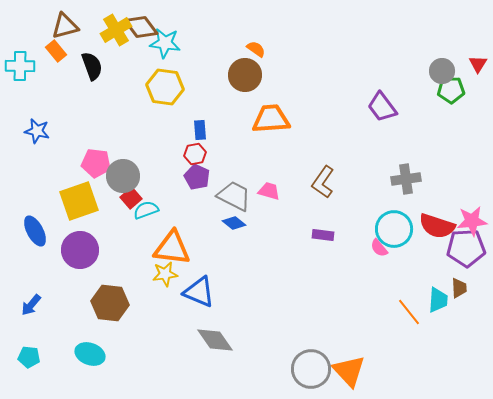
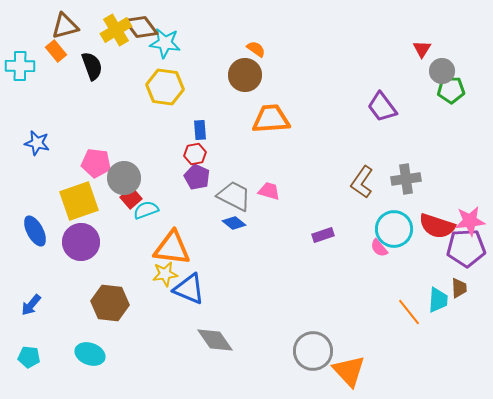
red triangle at (478, 64): moved 56 px left, 15 px up
blue star at (37, 131): moved 12 px down
gray circle at (123, 176): moved 1 px right, 2 px down
brown L-shape at (323, 182): moved 39 px right
pink star at (472, 221): moved 2 px left
purple rectangle at (323, 235): rotated 25 degrees counterclockwise
purple circle at (80, 250): moved 1 px right, 8 px up
blue triangle at (199, 292): moved 10 px left, 3 px up
gray circle at (311, 369): moved 2 px right, 18 px up
